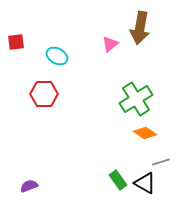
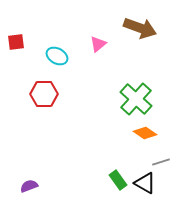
brown arrow: rotated 80 degrees counterclockwise
pink triangle: moved 12 px left
green cross: rotated 16 degrees counterclockwise
